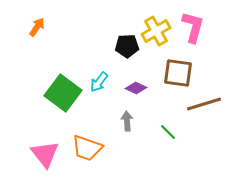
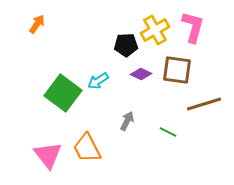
orange arrow: moved 3 px up
yellow cross: moved 1 px left, 1 px up
black pentagon: moved 1 px left, 1 px up
brown square: moved 1 px left, 3 px up
cyan arrow: moved 1 px left, 1 px up; rotated 20 degrees clockwise
purple diamond: moved 5 px right, 14 px up
gray arrow: rotated 30 degrees clockwise
green line: rotated 18 degrees counterclockwise
orange trapezoid: rotated 44 degrees clockwise
pink triangle: moved 3 px right, 1 px down
